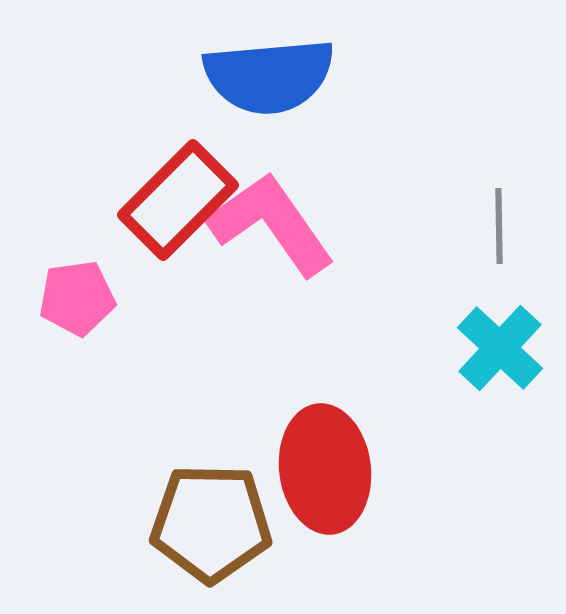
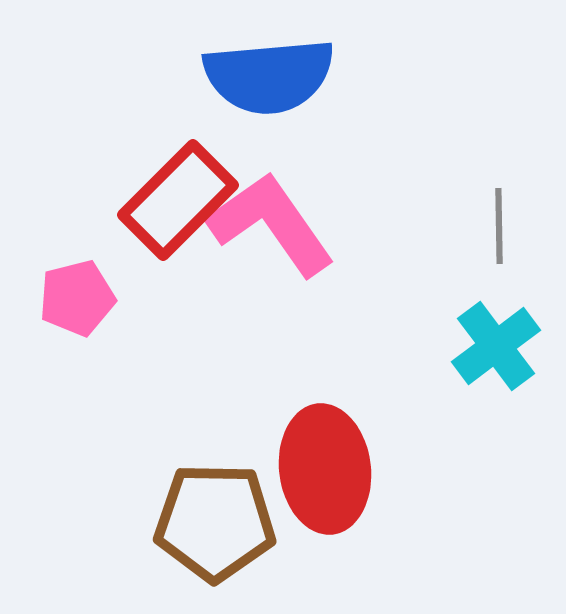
pink pentagon: rotated 6 degrees counterclockwise
cyan cross: moved 4 px left, 2 px up; rotated 10 degrees clockwise
brown pentagon: moved 4 px right, 1 px up
